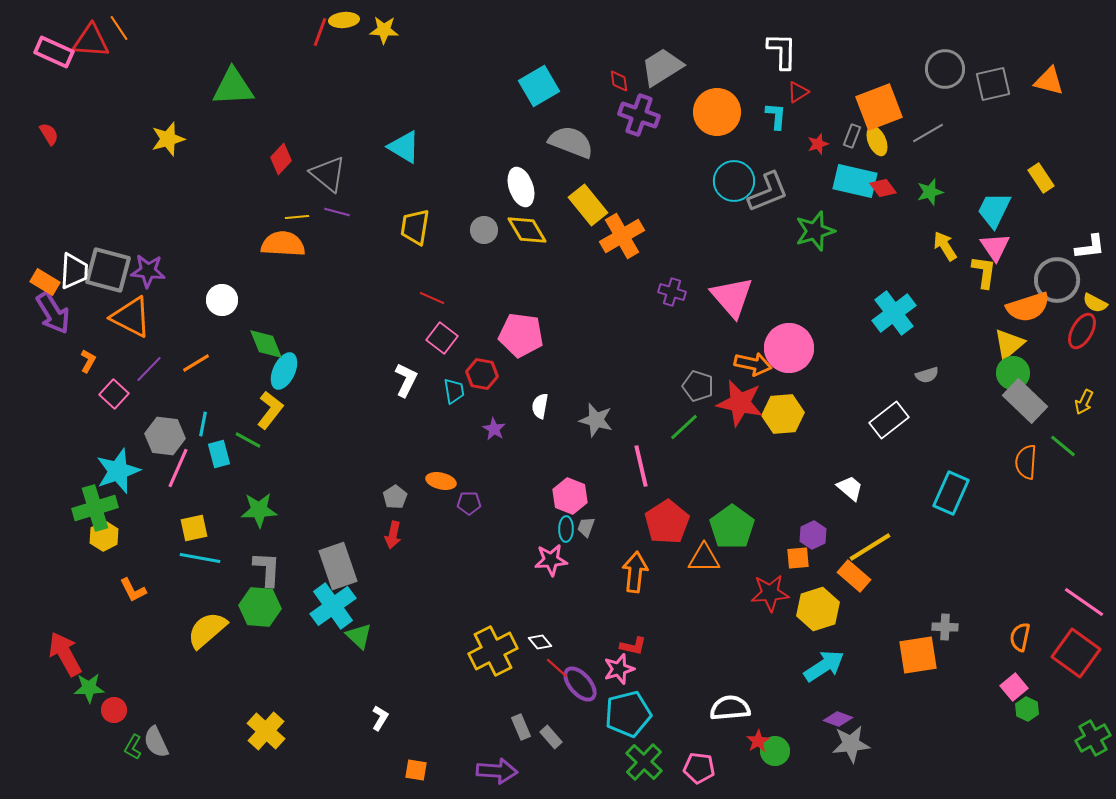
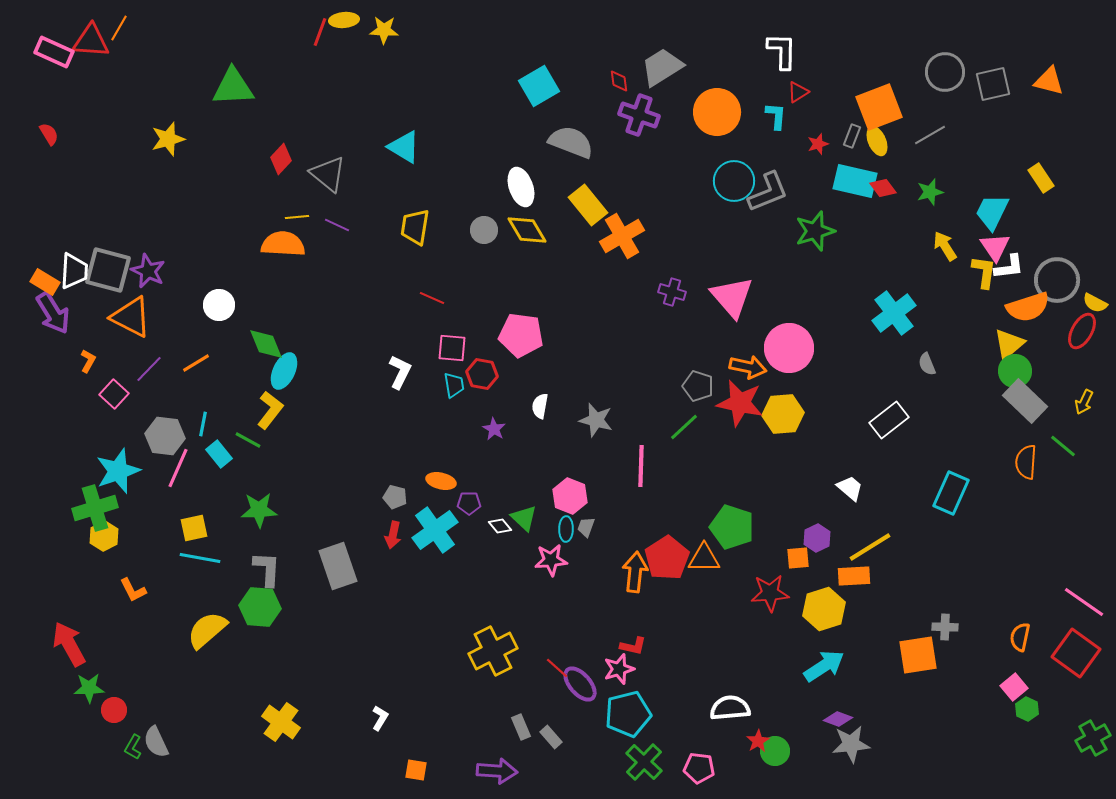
orange line at (119, 28): rotated 64 degrees clockwise
gray circle at (945, 69): moved 3 px down
gray line at (928, 133): moved 2 px right, 2 px down
cyan trapezoid at (994, 210): moved 2 px left, 2 px down
purple line at (337, 212): moved 13 px down; rotated 10 degrees clockwise
white L-shape at (1090, 247): moved 81 px left, 20 px down
purple star at (148, 271): rotated 20 degrees clockwise
white circle at (222, 300): moved 3 px left, 5 px down
pink square at (442, 338): moved 10 px right, 10 px down; rotated 32 degrees counterclockwise
orange arrow at (753, 364): moved 5 px left, 3 px down
green circle at (1013, 373): moved 2 px right, 2 px up
gray semicircle at (927, 375): moved 11 px up; rotated 85 degrees clockwise
white L-shape at (406, 380): moved 6 px left, 8 px up
cyan trapezoid at (454, 391): moved 6 px up
cyan rectangle at (219, 454): rotated 24 degrees counterclockwise
pink line at (641, 466): rotated 15 degrees clockwise
gray pentagon at (395, 497): rotated 25 degrees counterclockwise
red pentagon at (667, 522): moved 36 px down
green pentagon at (732, 527): rotated 18 degrees counterclockwise
purple hexagon at (813, 535): moved 4 px right, 3 px down
orange rectangle at (854, 576): rotated 44 degrees counterclockwise
cyan cross at (333, 606): moved 102 px right, 76 px up
yellow hexagon at (818, 609): moved 6 px right
green triangle at (359, 636): moved 165 px right, 118 px up
white diamond at (540, 642): moved 40 px left, 116 px up
red arrow at (65, 654): moved 4 px right, 10 px up
yellow cross at (266, 731): moved 15 px right, 9 px up; rotated 6 degrees counterclockwise
